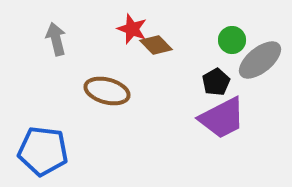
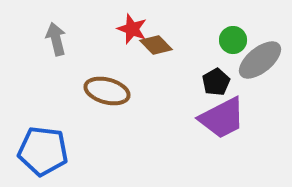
green circle: moved 1 px right
